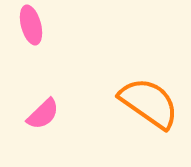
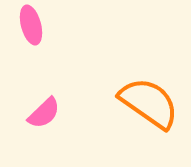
pink semicircle: moved 1 px right, 1 px up
